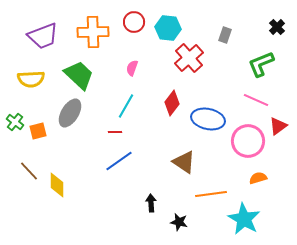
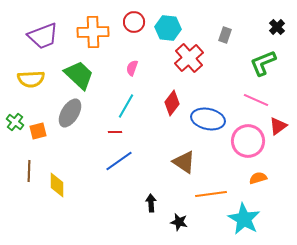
green L-shape: moved 2 px right, 1 px up
brown line: rotated 45 degrees clockwise
